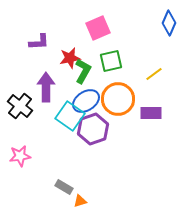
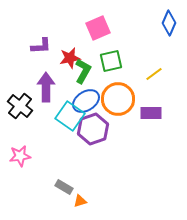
purple L-shape: moved 2 px right, 4 px down
